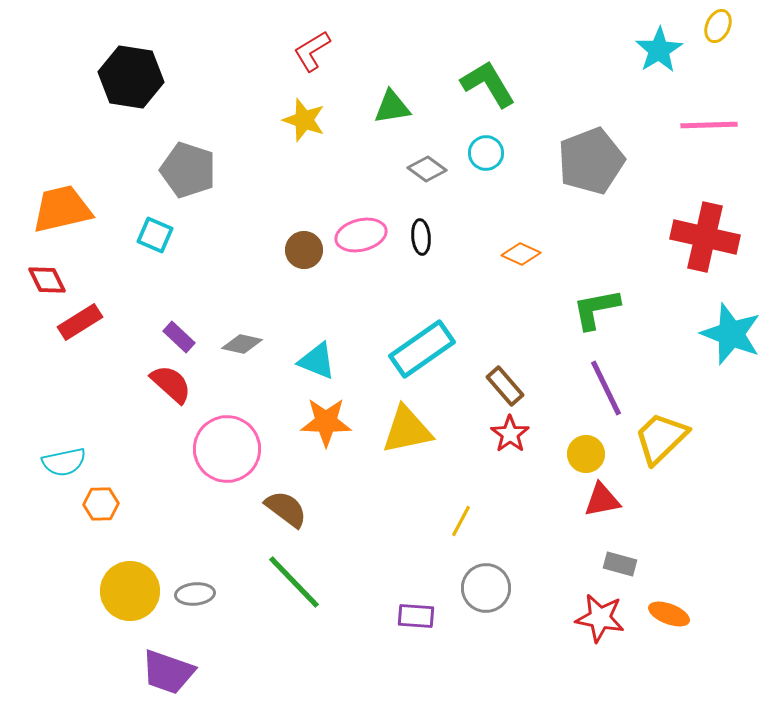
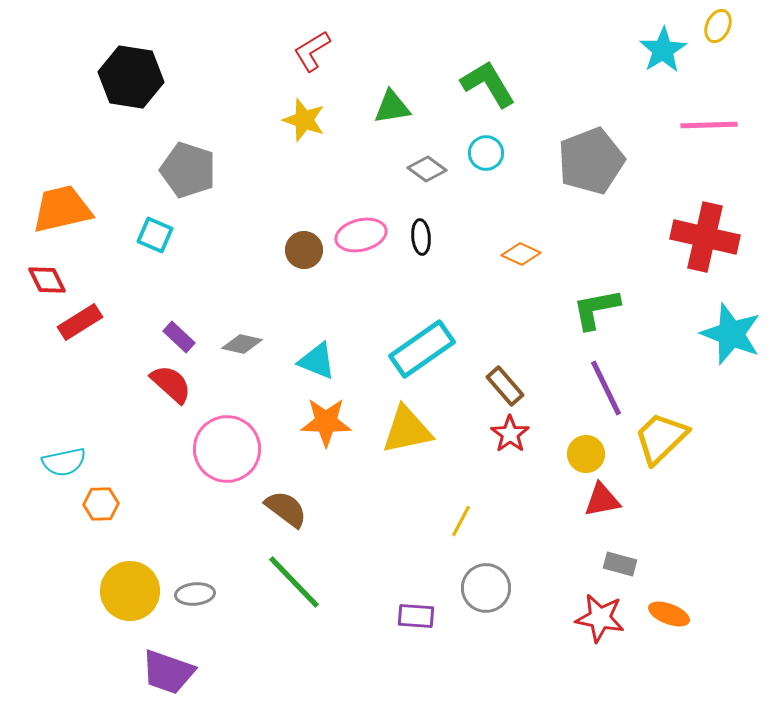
cyan star at (659, 50): moved 4 px right
